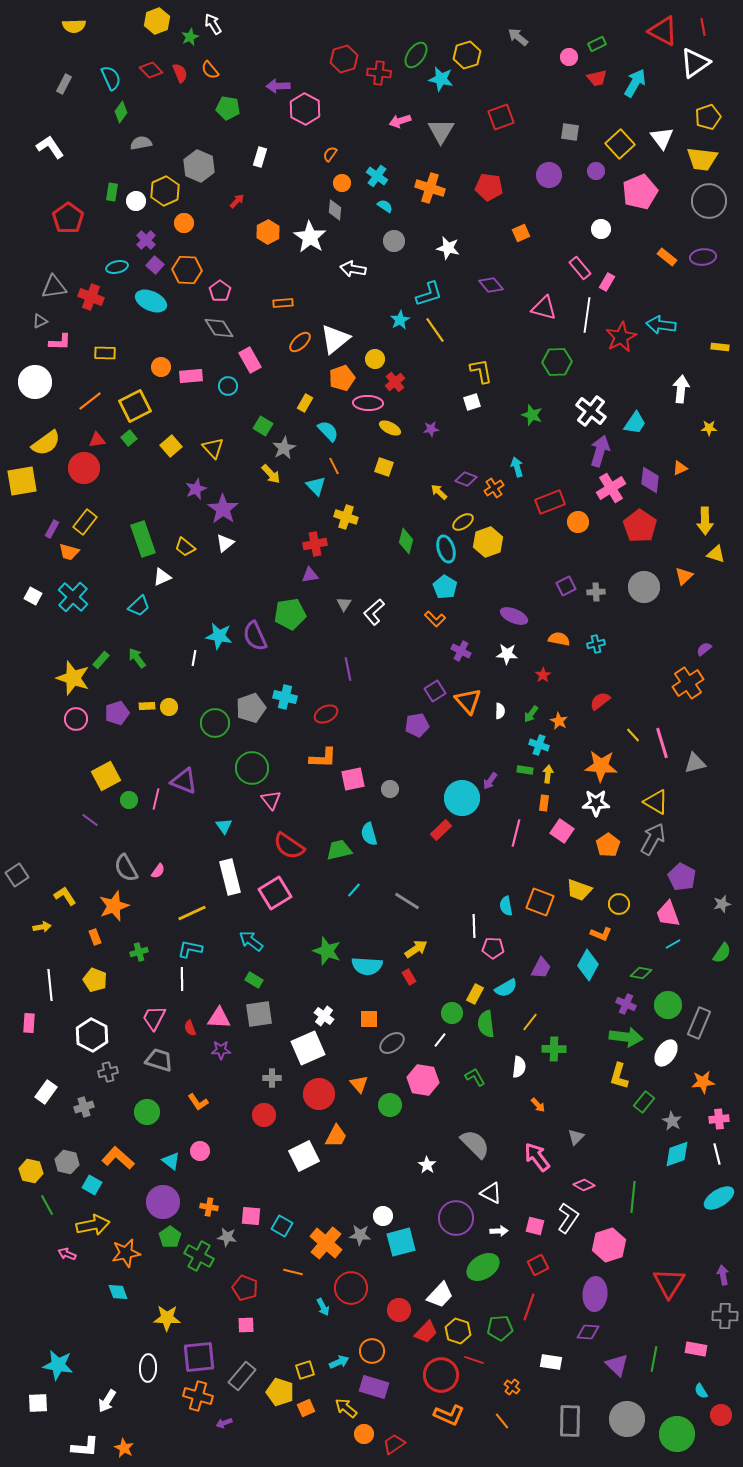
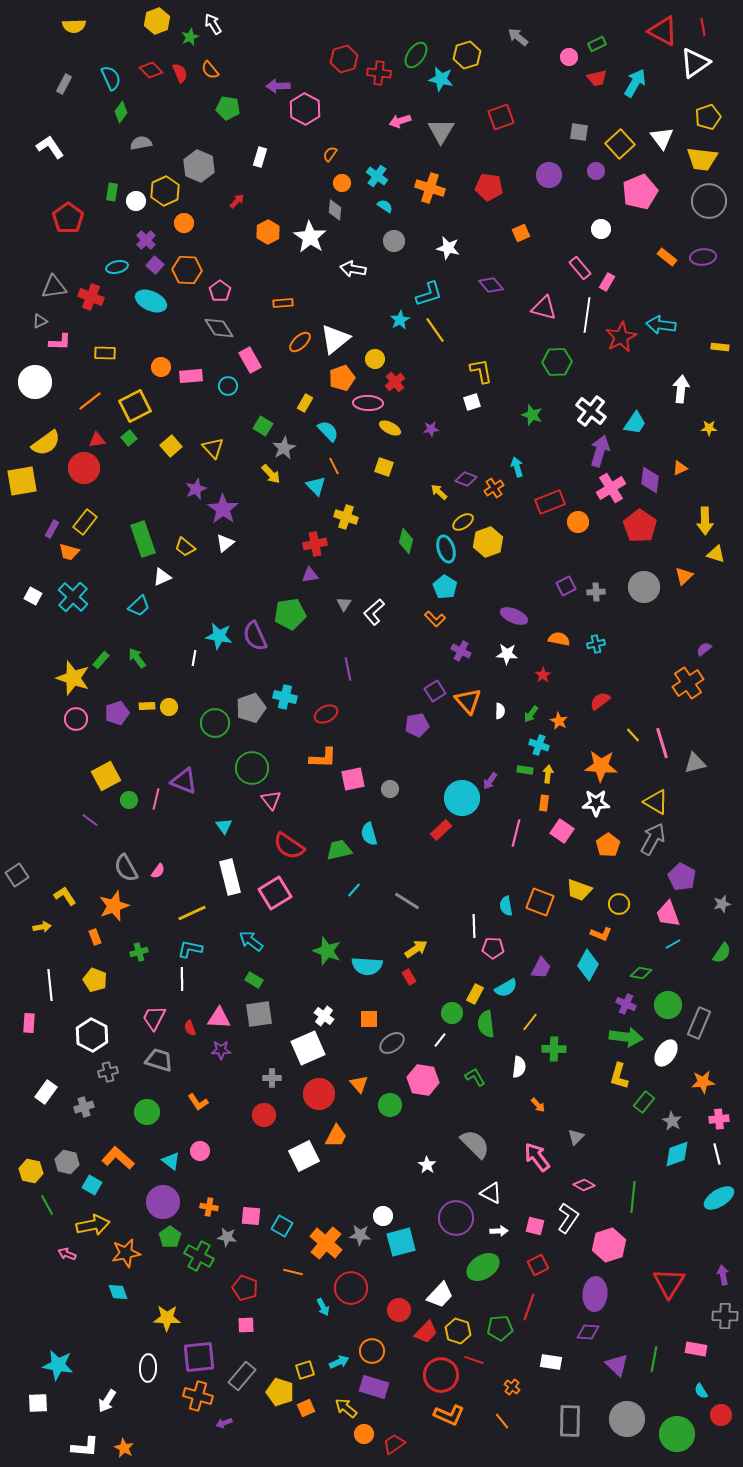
gray square at (570, 132): moved 9 px right
